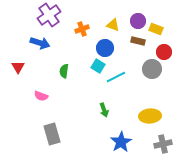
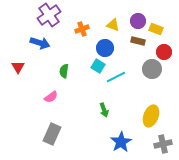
pink semicircle: moved 10 px right, 1 px down; rotated 56 degrees counterclockwise
yellow ellipse: moved 1 px right; rotated 65 degrees counterclockwise
gray rectangle: rotated 40 degrees clockwise
